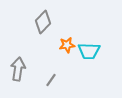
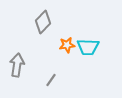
cyan trapezoid: moved 1 px left, 4 px up
gray arrow: moved 1 px left, 4 px up
